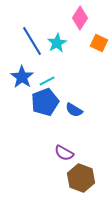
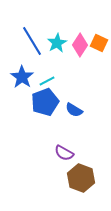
pink diamond: moved 27 px down
